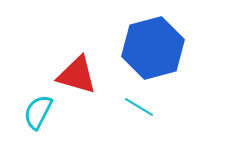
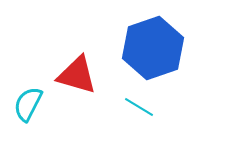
blue hexagon: rotated 4 degrees counterclockwise
cyan semicircle: moved 10 px left, 8 px up
